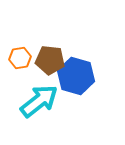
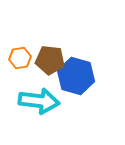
cyan arrow: rotated 45 degrees clockwise
